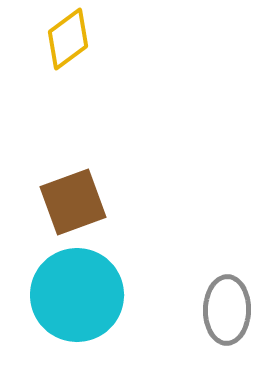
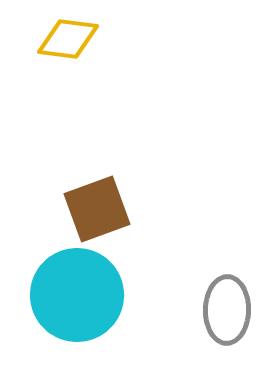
yellow diamond: rotated 44 degrees clockwise
brown square: moved 24 px right, 7 px down
